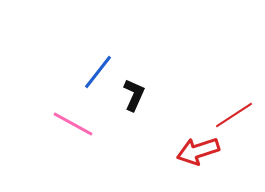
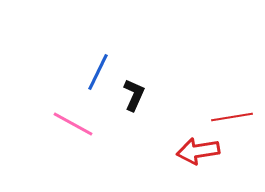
blue line: rotated 12 degrees counterclockwise
red line: moved 2 px left, 2 px down; rotated 24 degrees clockwise
red arrow: rotated 9 degrees clockwise
